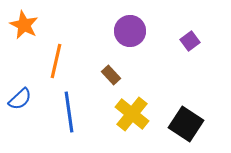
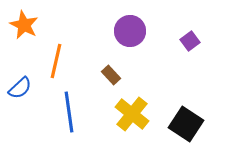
blue semicircle: moved 11 px up
